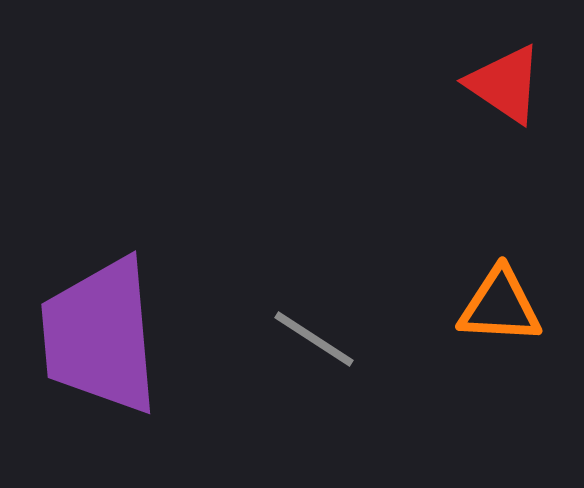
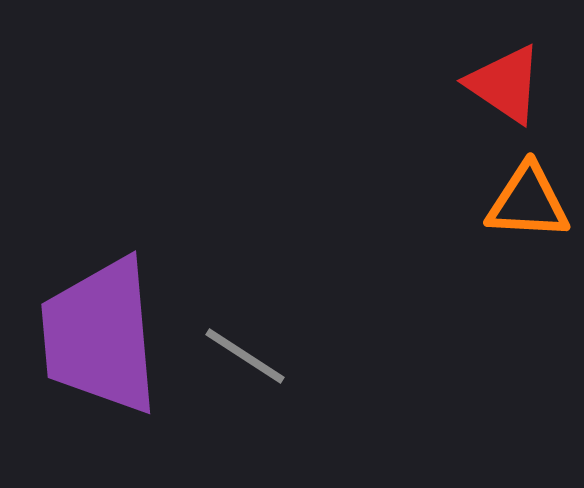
orange triangle: moved 28 px right, 104 px up
gray line: moved 69 px left, 17 px down
